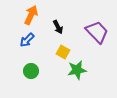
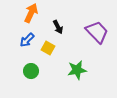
orange arrow: moved 2 px up
yellow square: moved 15 px left, 4 px up
